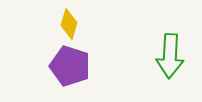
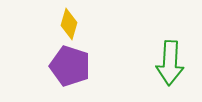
green arrow: moved 7 px down
